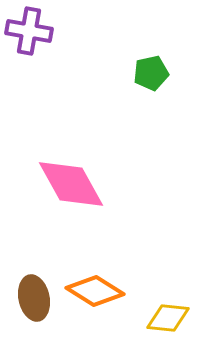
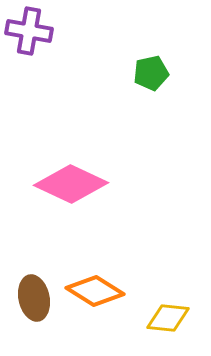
pink diamond: rotated 36 degrees counterclockwise
